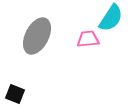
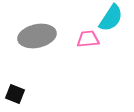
gray ellipse: rotated 51 degrees clockwise
